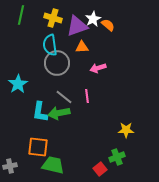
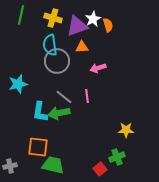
orange semicircle: rotated 32 degrees clockwise
gray circle: moved 2 px up
cyan star: rotated 18 degrees clockwise
